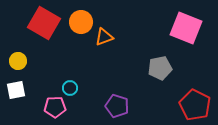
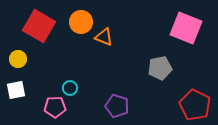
red square: moved 5 px left, 3 px down
orange triangle: rotated 42 degrees clockwise
yellow circle: moved 2 px up
